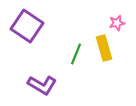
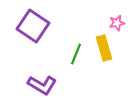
purple square: moved 6 px right
